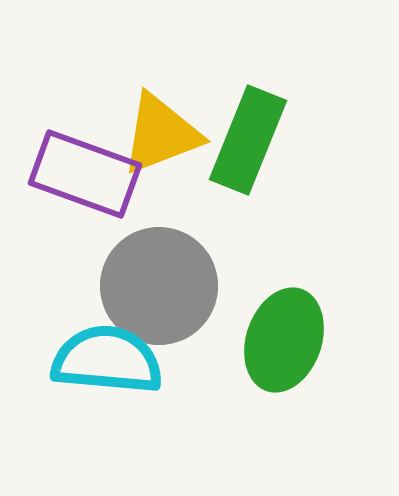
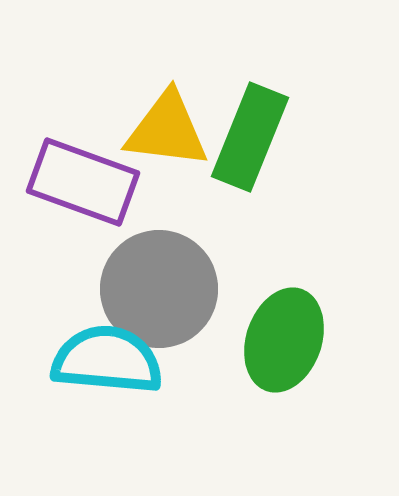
yellow triangle: moved 6 px right, 4 px up; rotated 28 degrees clockwise
green rectangle: moved 2 px right, 3 px up
purple rectangle: moved 2 px left, 8 px down
gray circle: moved 3 px down
